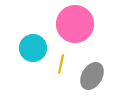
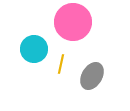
pink circle: moved 2 px left, 2 px up
cyan circle: moved 1 px right, 1 px down
